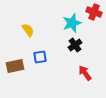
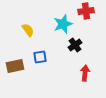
red cross: moved 8 px left, 1 px up; rotated 28 degrees counterclockwise
cyan star: moved 9 px left, 1 px down
red arrow: rotated 42 degrees clockwise
